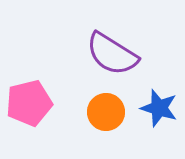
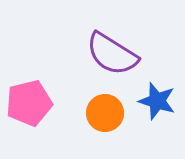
blue star: moved 2 px left, 7 px up
orange circle: moved 1 px left, 1 px down
